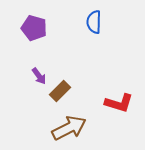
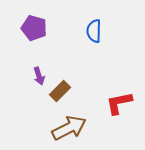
blue semicircle: moved 9 px down
purple arrow: rotated 18 degrees clockwise
red L-shape: rotated 152 degrees clockwise
